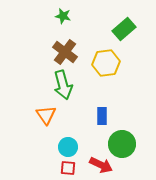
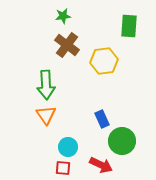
green star: rotated 21 degrees counterclockwise
green rectangle: moved 5 px right, 3 px up; rotated 45 degrees counterclockwise
brown cross: moved 2 px right, 7 px up
yellow hexagon: moved 2 px left, 2 px up
green arrow: moved 17 px left; rotated 12 degrees clockwise
blue rectangle: moved 3 px down; rotated 24 degrees counterclockwise
green circle: moved 3 px up
red square: moved 5 px left
